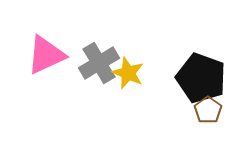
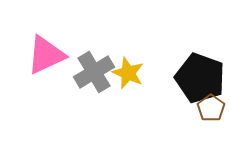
gray cross: moved 5 px left, 9 px down
black pentagon: moved 1 px left
brown pentagon: moved 3 px right, 2 px up
